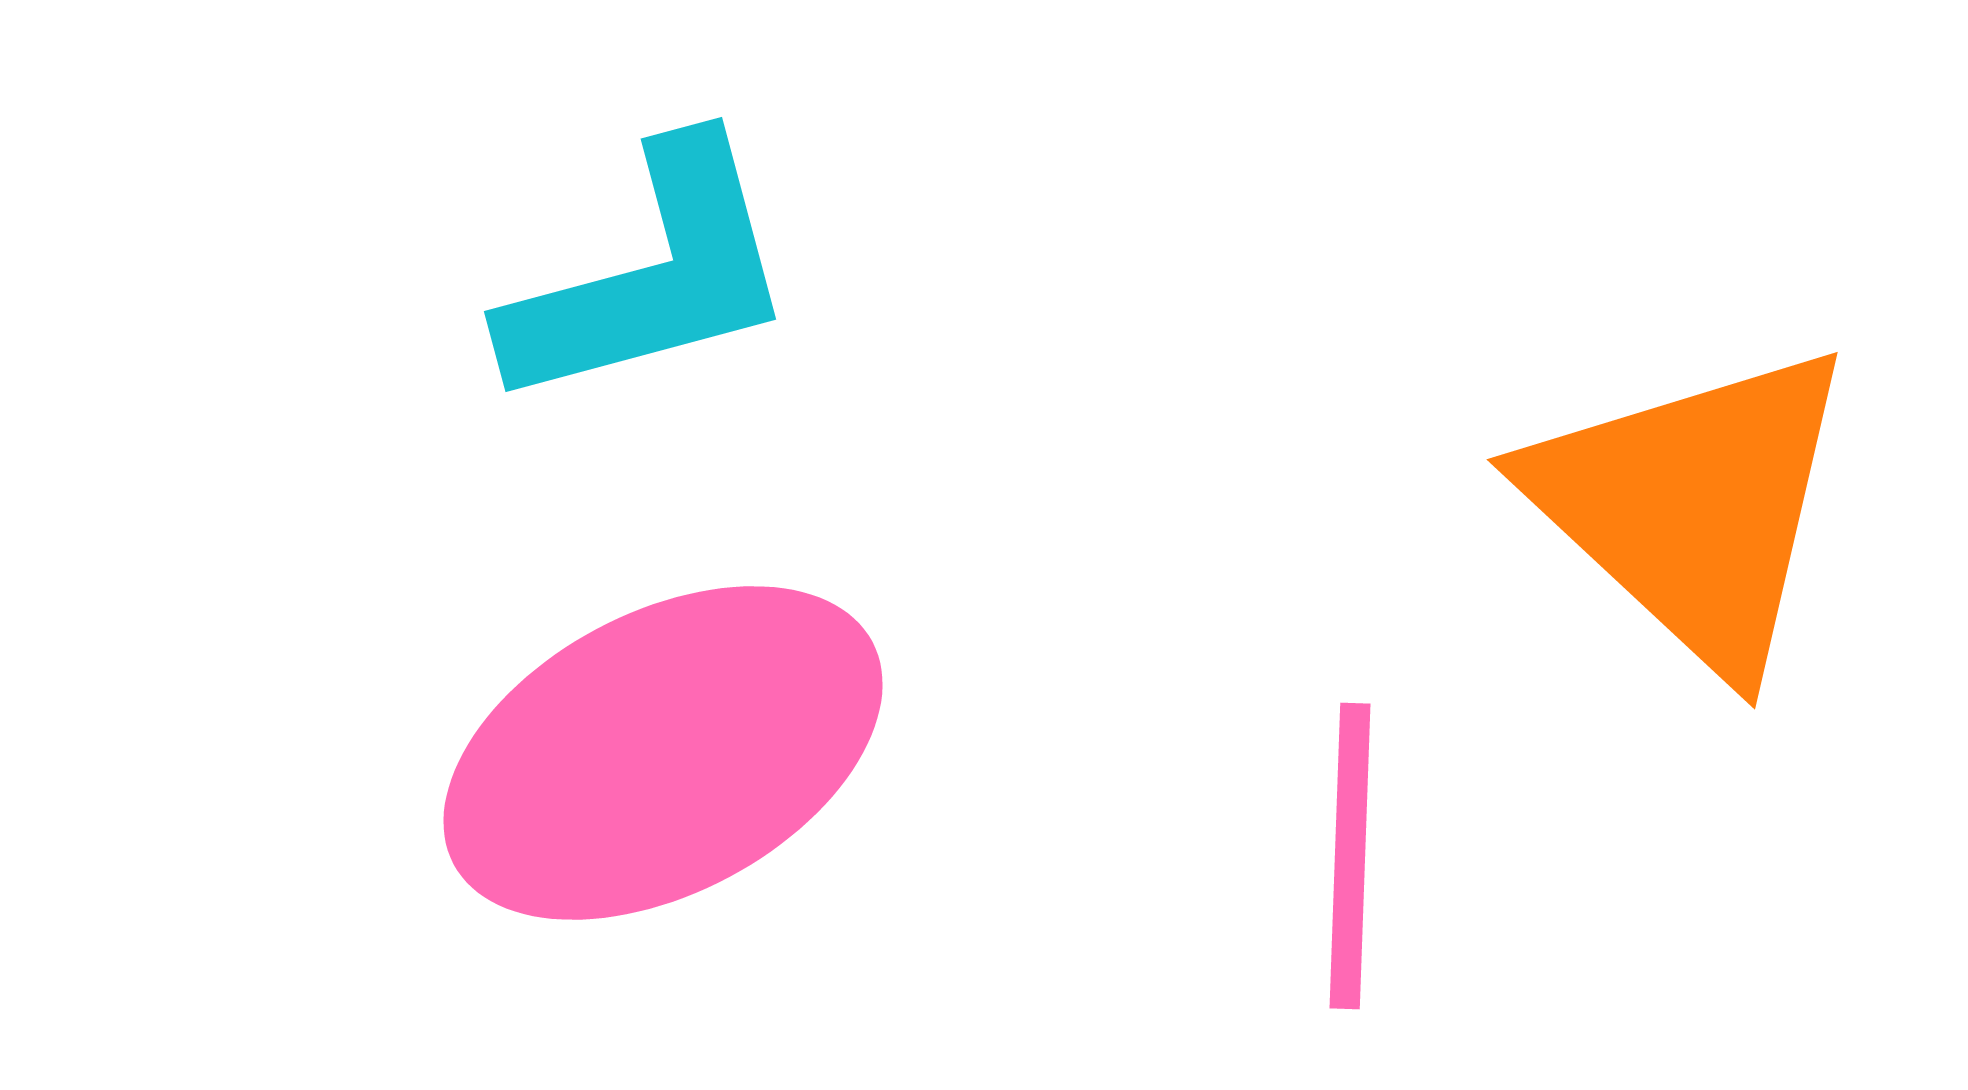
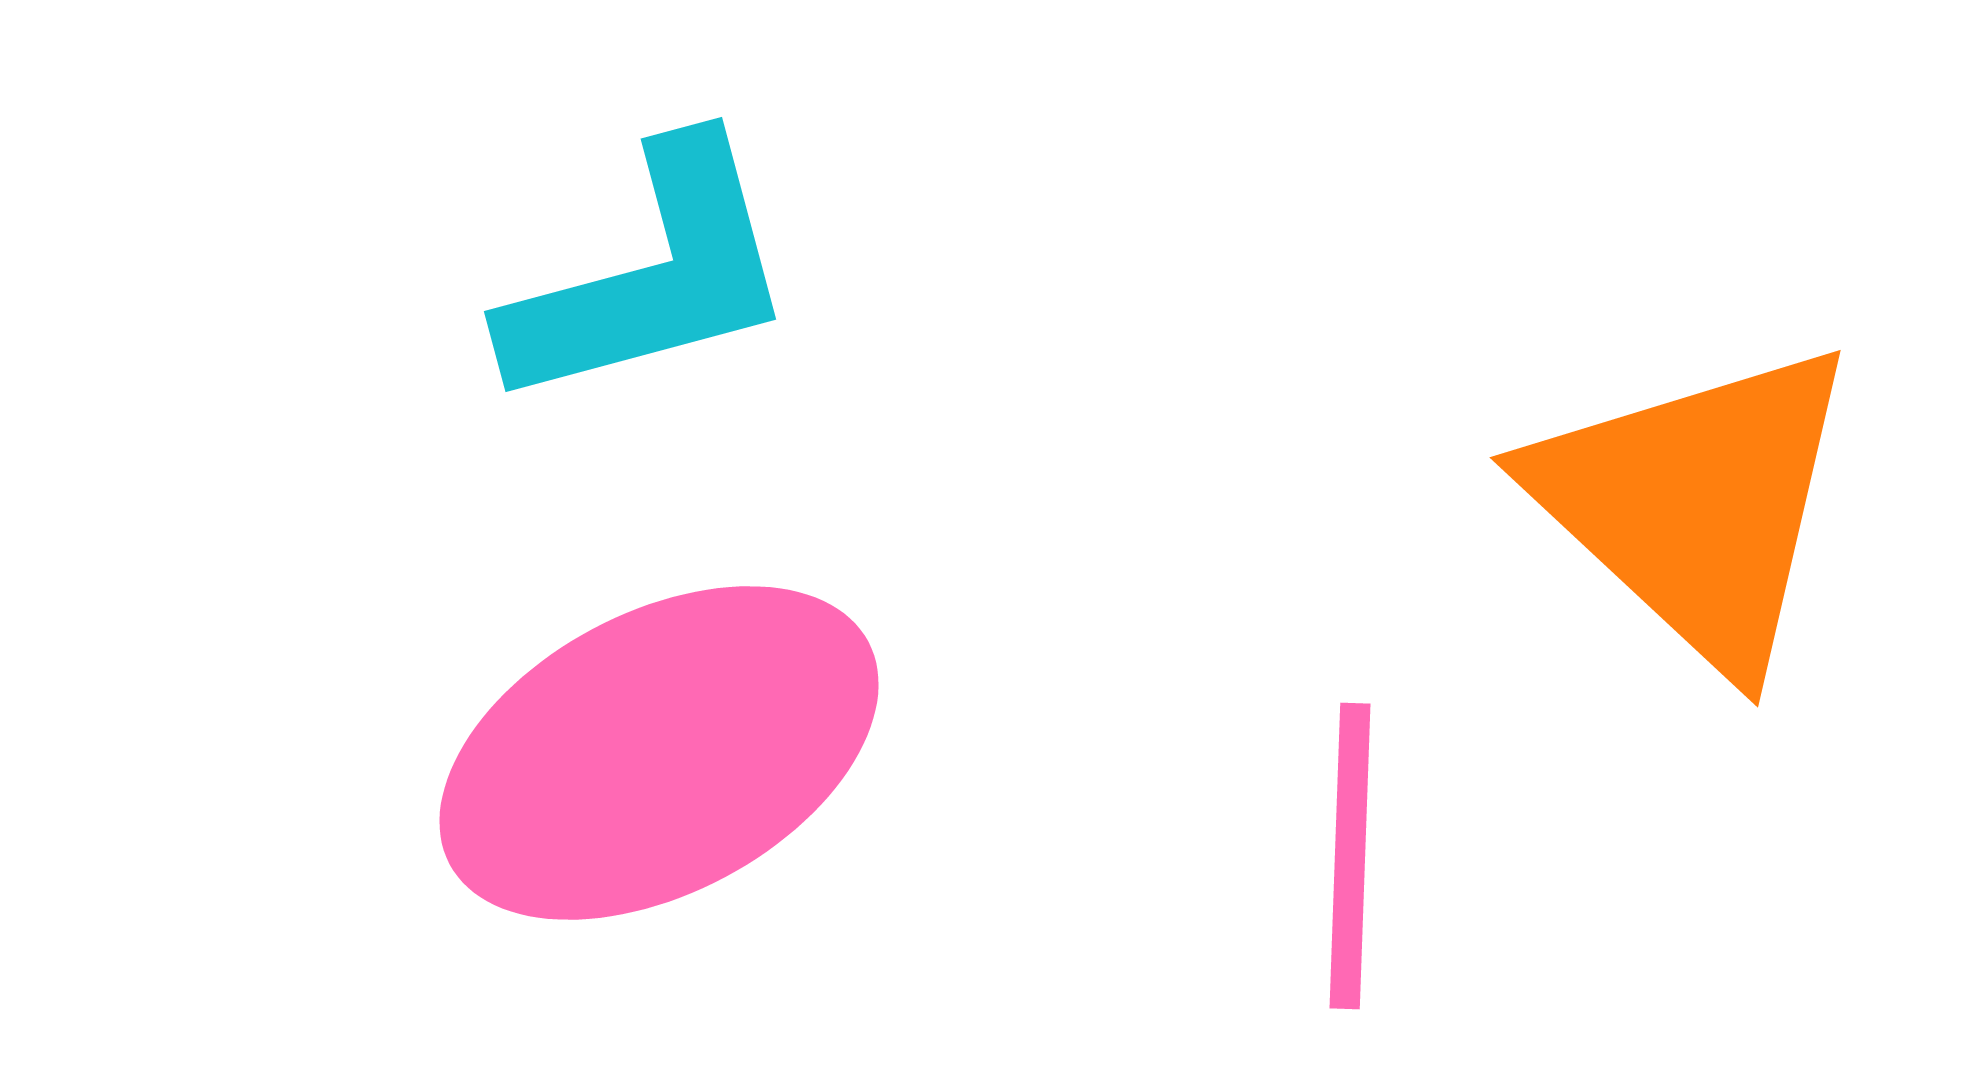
orange triangle: moved 3 px right, 2 px up
pink ellipse: moved 4 px left
